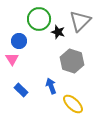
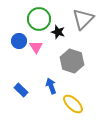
gray triangle: moved 3 px right, 2 px up
pink triangle: moved 24 px right, 12 px up
